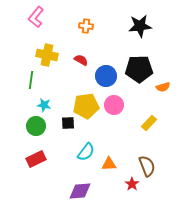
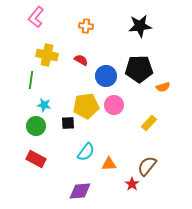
red rectangle: rotated 54 degrees clockwise
brown semicircle: rotated 120 degrees counterclockwise
